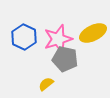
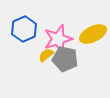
yellow ellipse: moved 1 px down
blue hexagon: moved 8 px up; rotated 10 degrees clockwise
yellow semicircle: moved 29 px up
